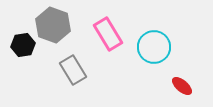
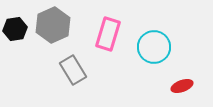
gray hexagon: rotated 16 degrees clockwise
pink rectangle: rotated 48 degrees clockwise
black hexagon: moved 8 px left, 16 px up
red ellipse: rotated 60 degrees counterclockwise
